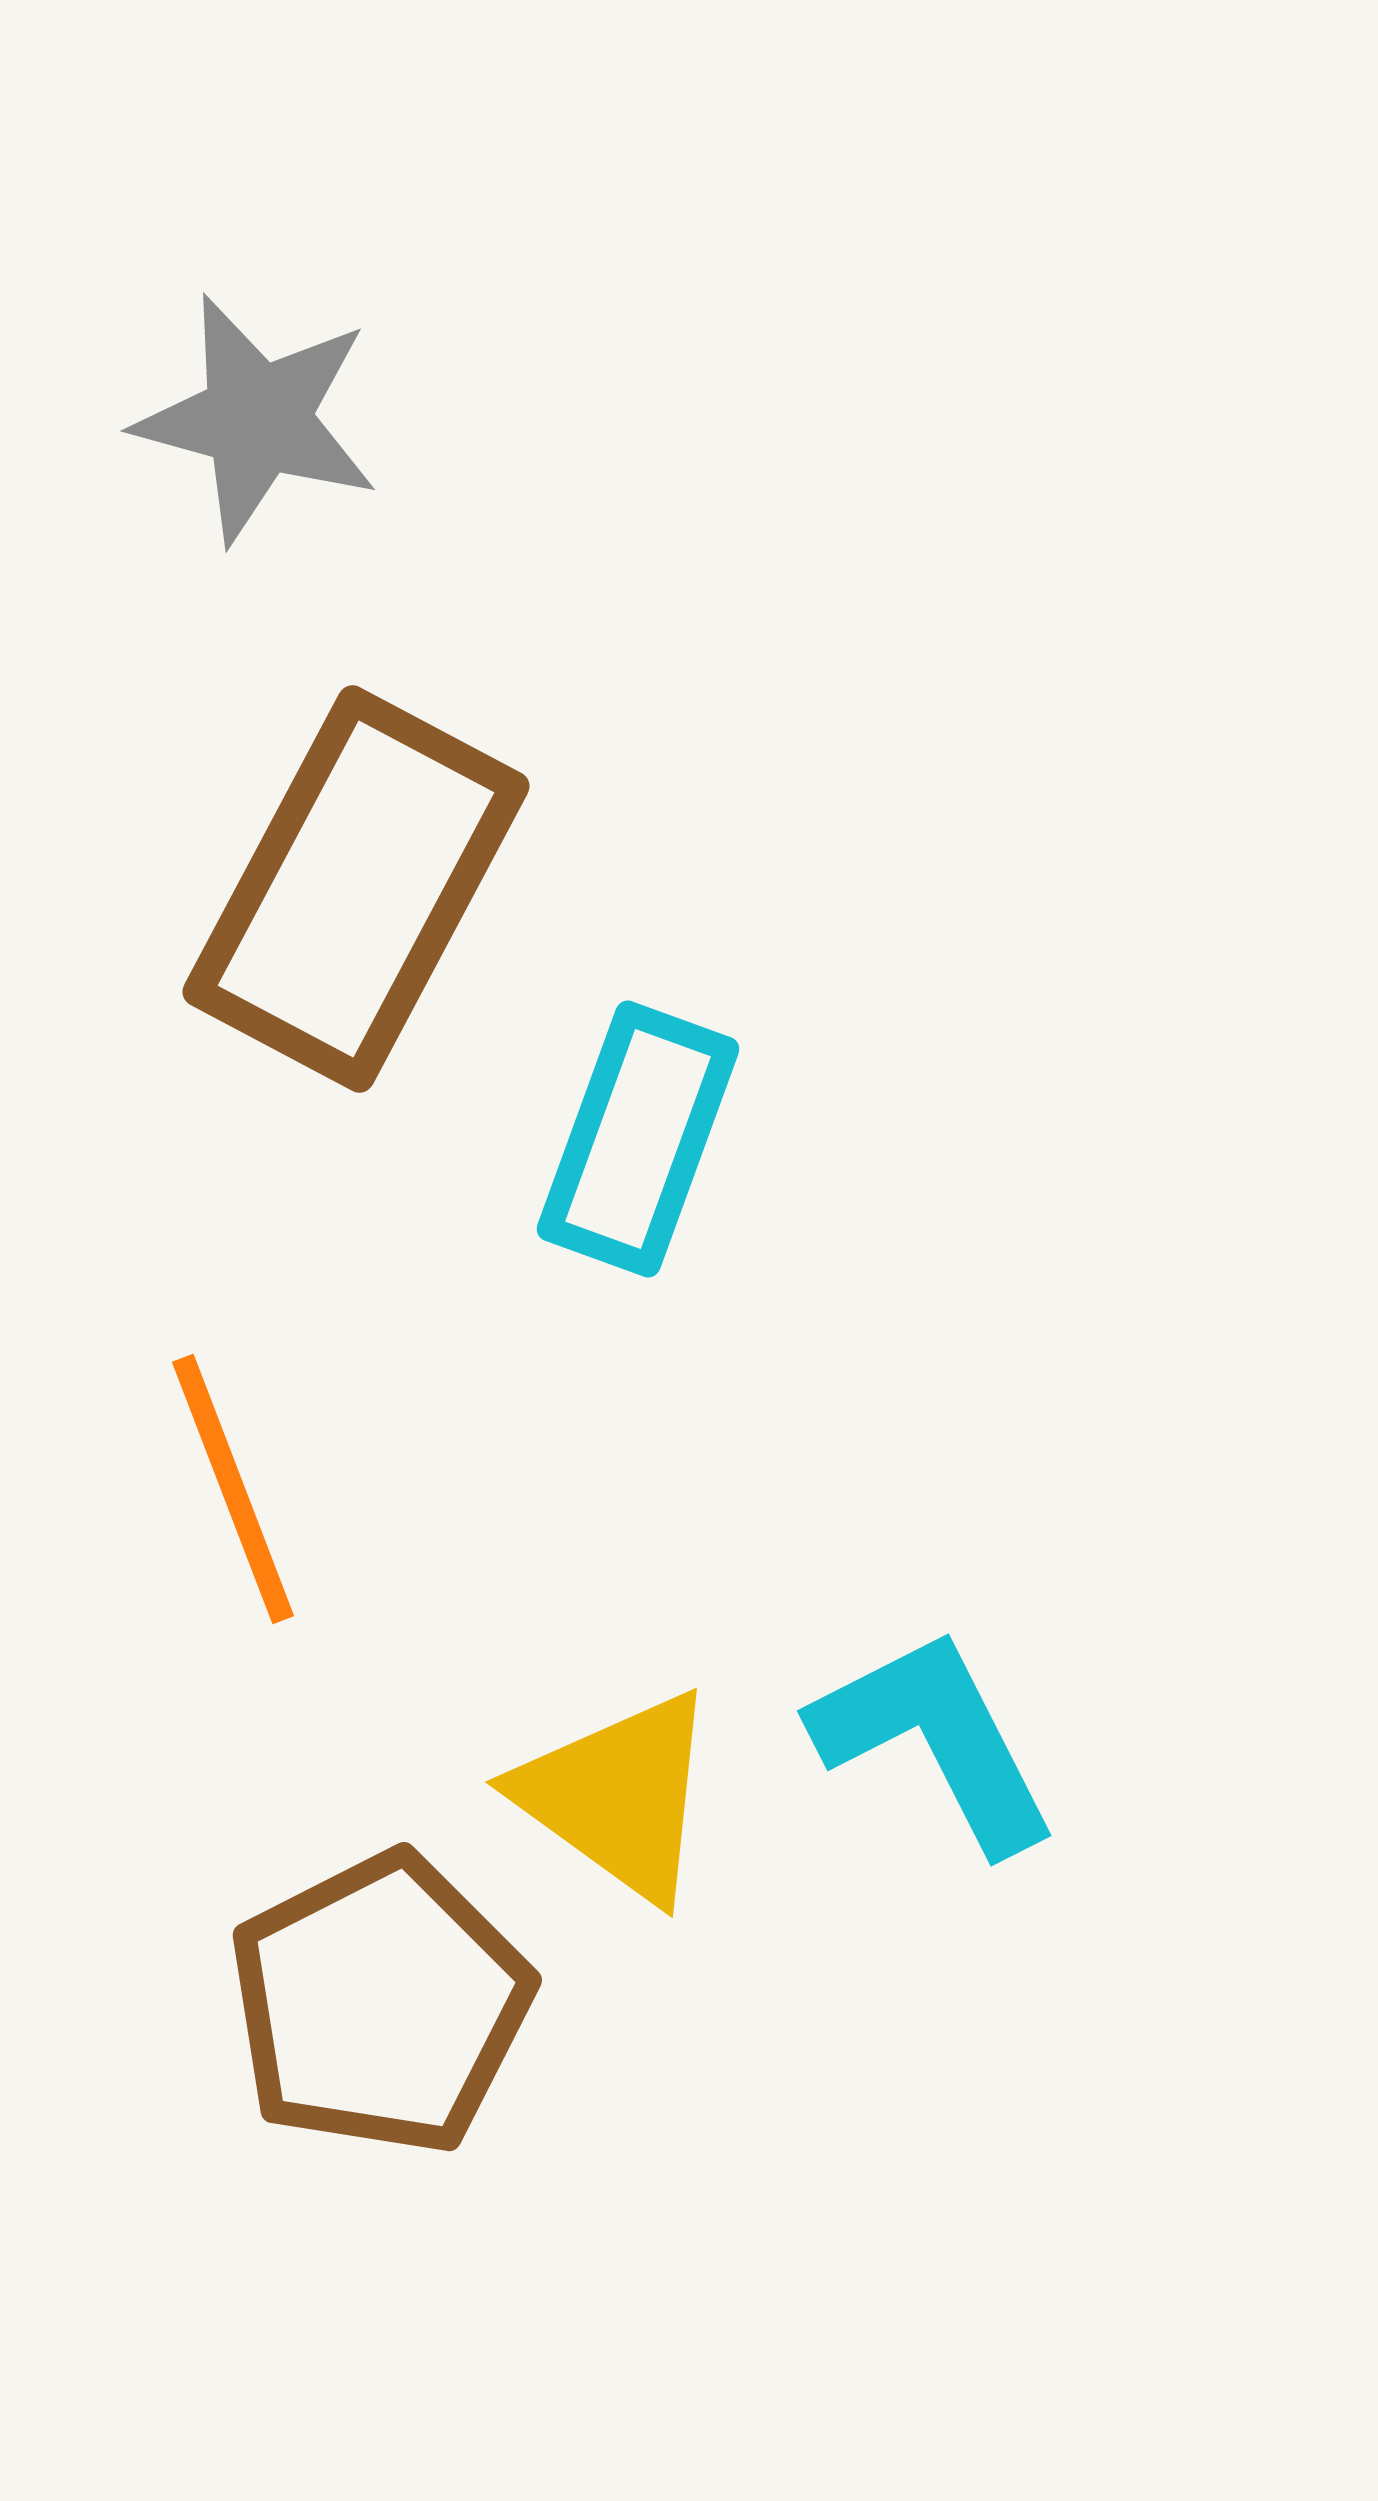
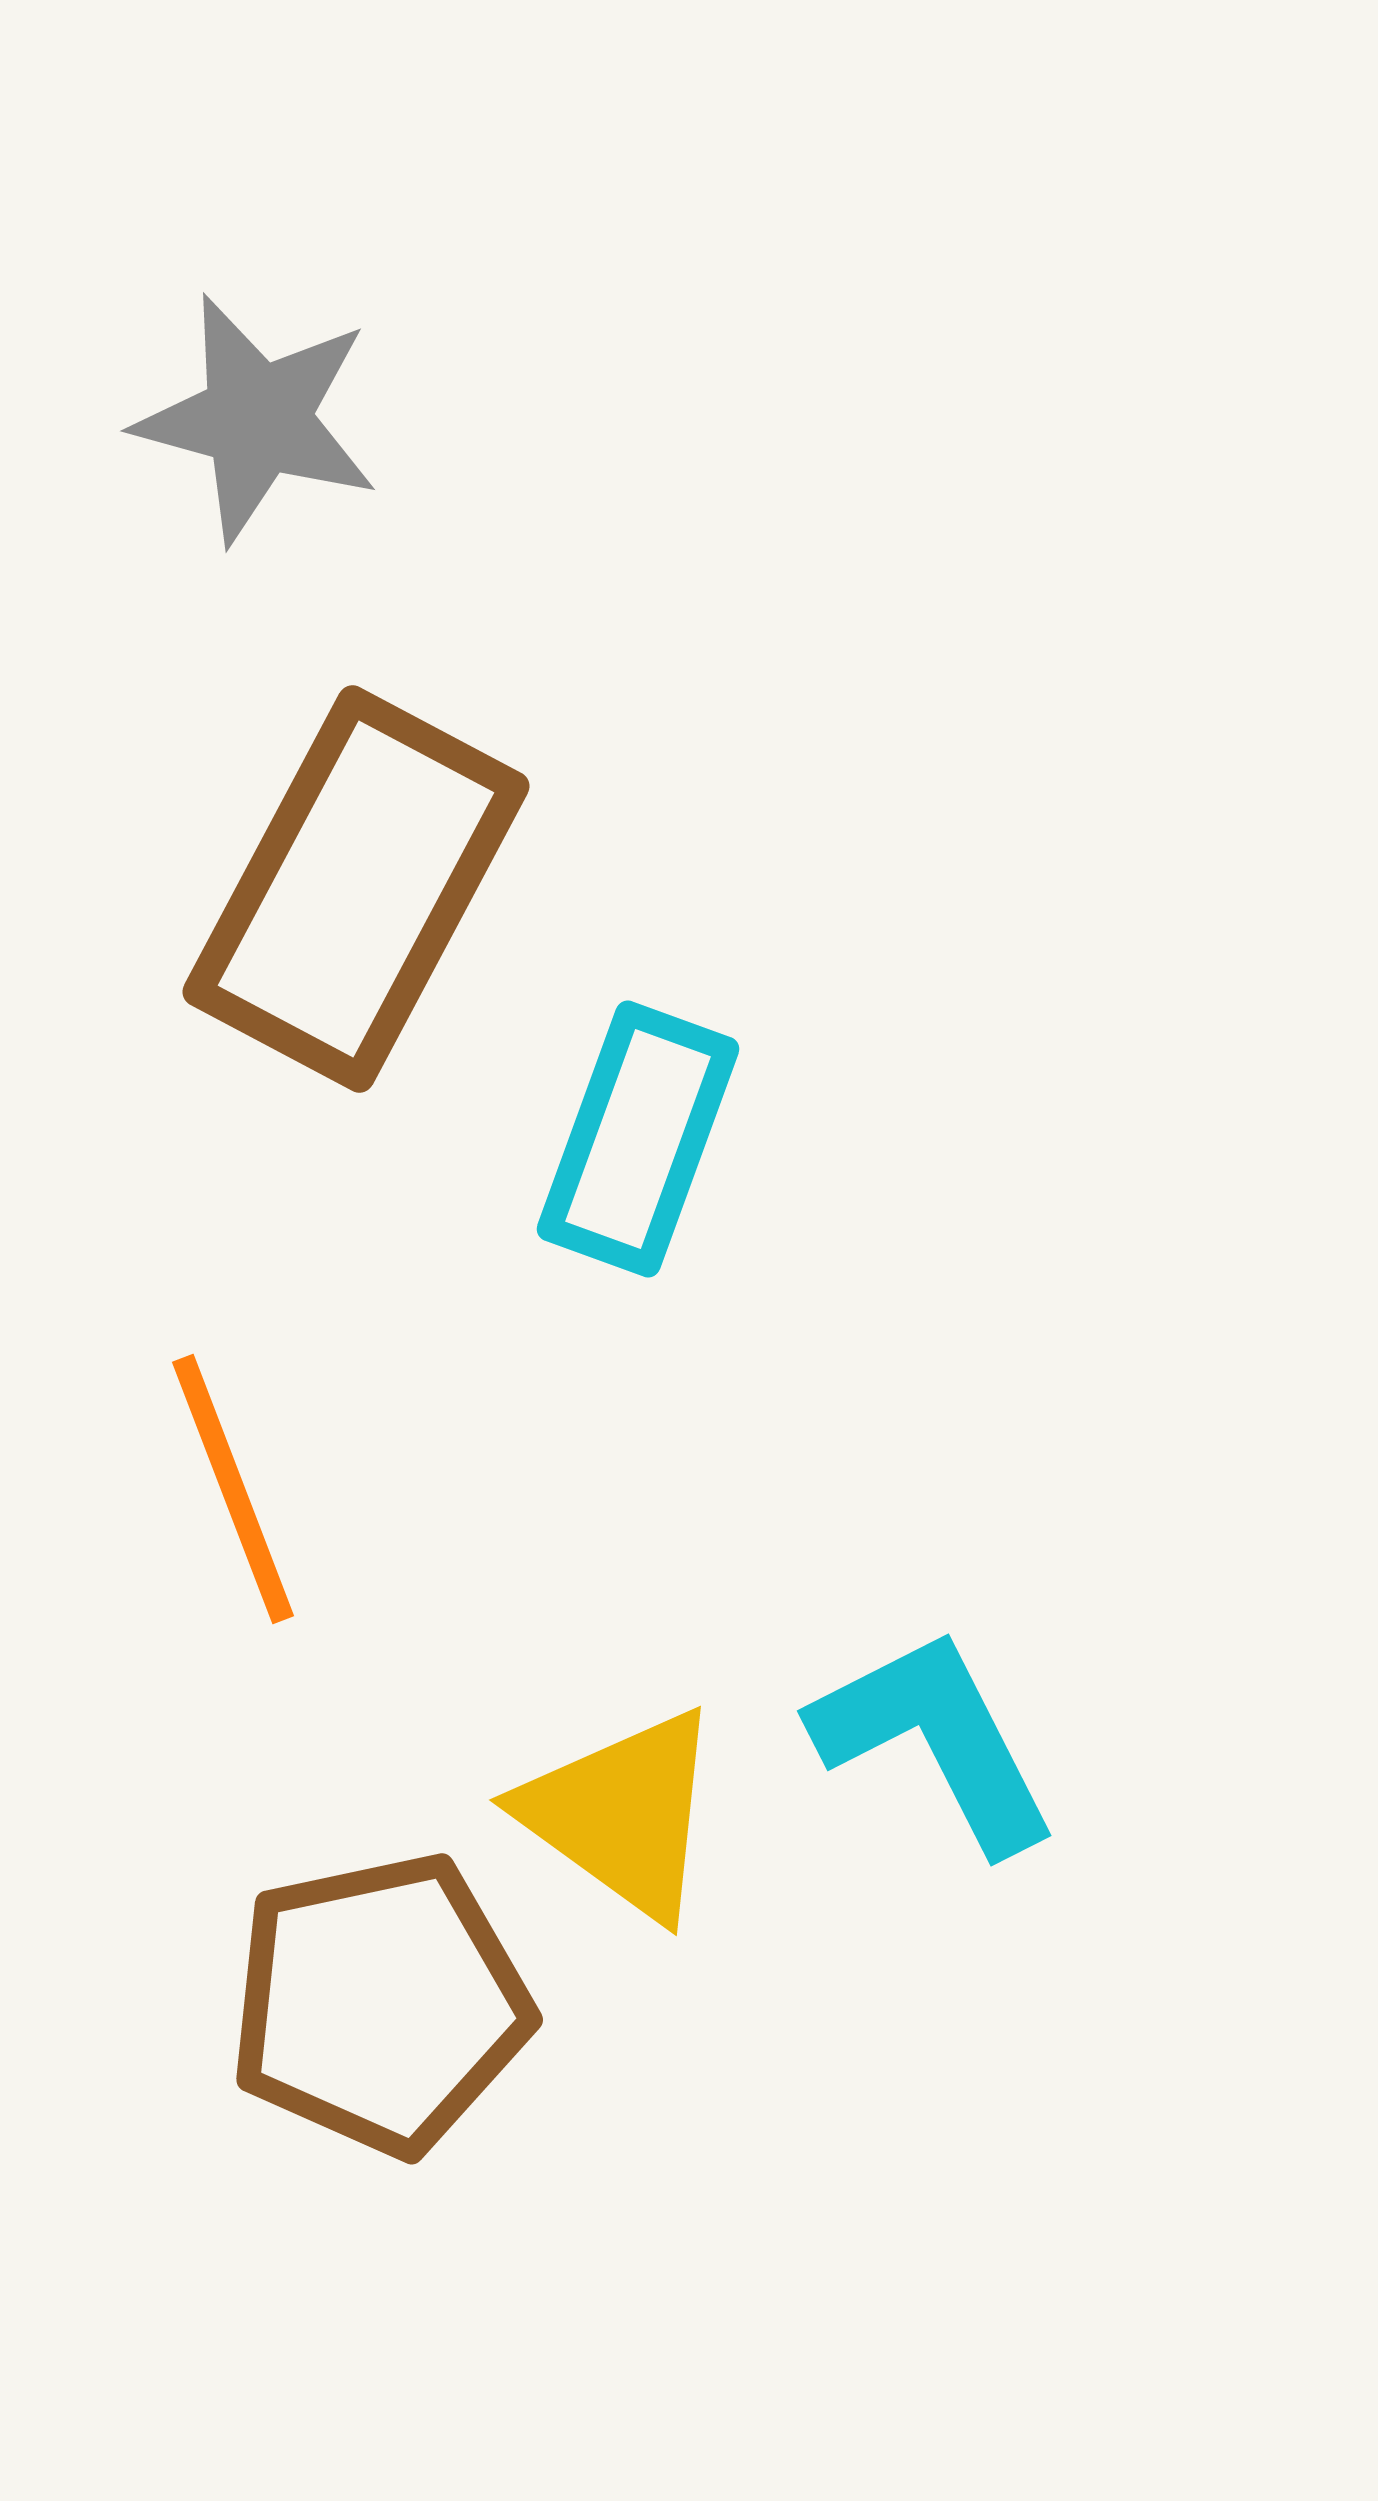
yellow triangle: moved 4 px right, 18 px down
brown pentagon: rotated 15 degrees clockwise
